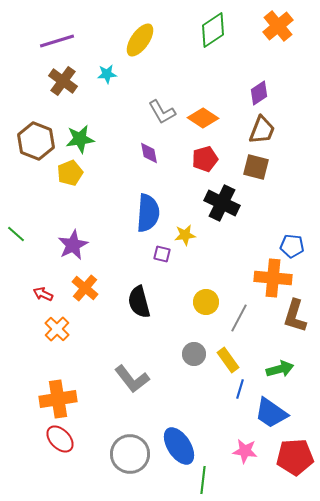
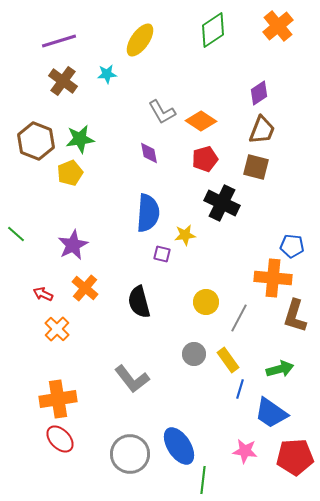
purple line at (57, 41): moved 2 px right
orange diamond at (203, 118): moved 2 px left, 3 px down
